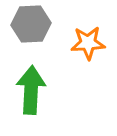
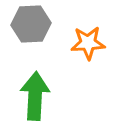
green arrow: moved 4 px right, 6 px down
